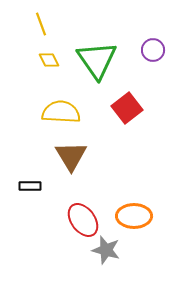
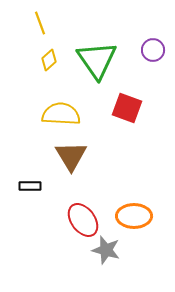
yellow line: moved 1 px left, 1 px up
yellow diamond: rotated 75 degrees clockwise
red square: rotated 32 degrees counterclockwise
yellow semicircle: moved 2 px down
